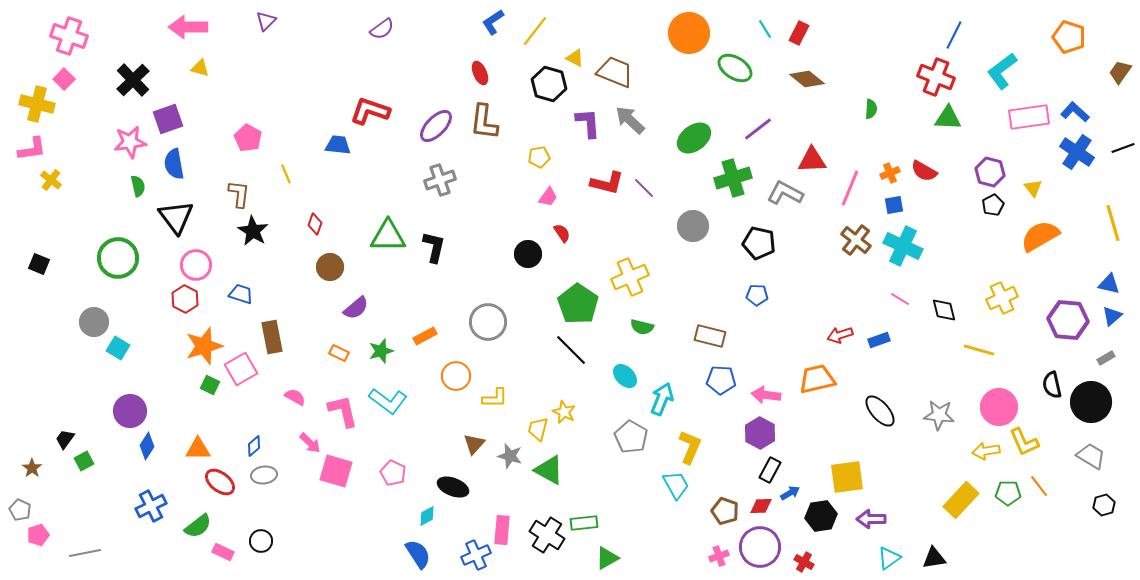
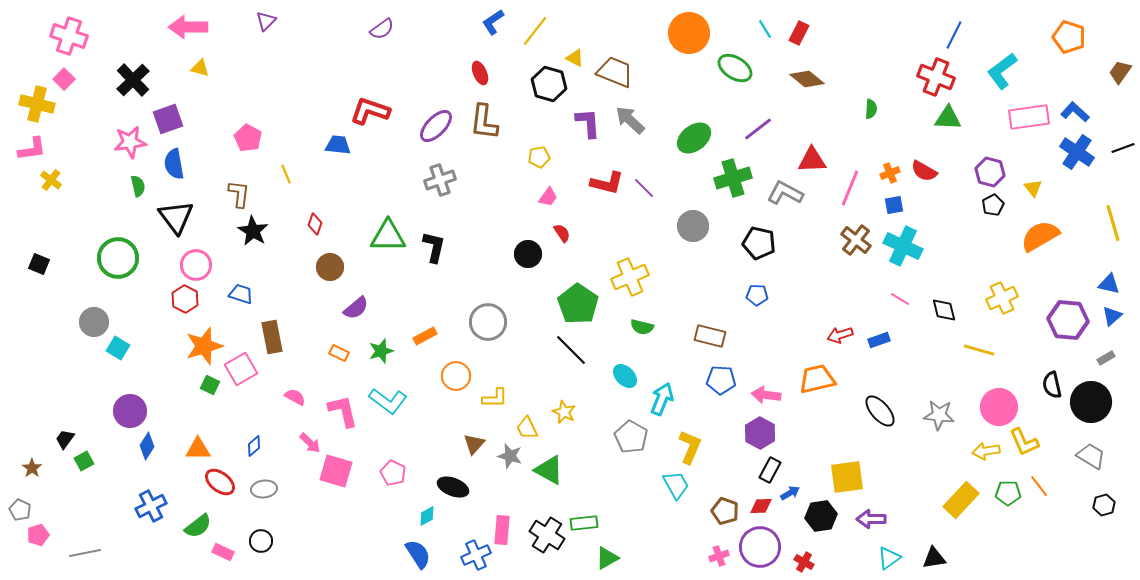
yellow trapezoid at (538, 429): moved 11 px left, 1 px up; rotated 40 degrees counterclockwise
gray ellipse at (264, 475): moved 14 px down
